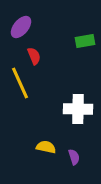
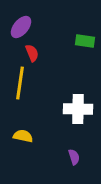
green rectangle: rotated 18 degrees clockwise
red semicircle: moved 2 px left, 3 px up
yellow line: rotated 32 degrees clockwise
yellow semicircle: moved 23 px left, 11 px up
